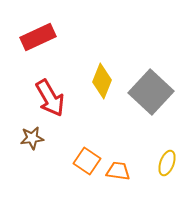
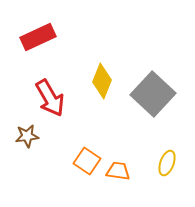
gray square: moved 2 px right, 2 px down
brown star: moved 5 px left, 2 px up
